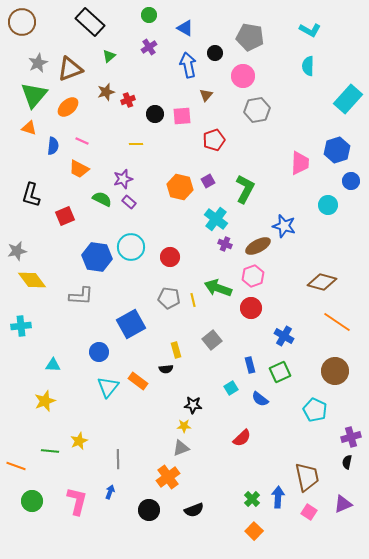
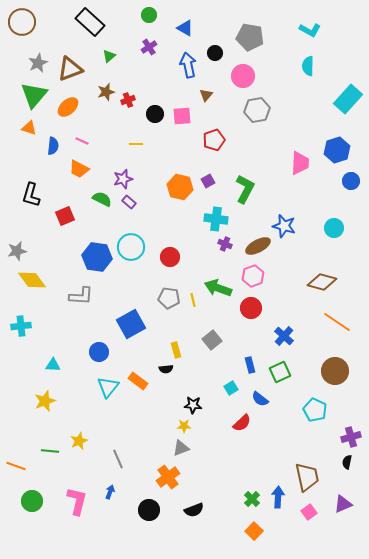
cyan circle at (328, 205): moved 6 px right, 23 px down
cyan cross at (216, 219): rotated 30 degrees counterclockwise
blue cross at (284, 336): rotated 12 degrees clockwise
red semicircle at (242, 438): moved 15 px up
gray line at (118, 459): rotated 24 degrees counterclockwise
pink square at (309, 512): rotated 21 degrees clockwise
